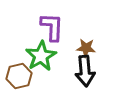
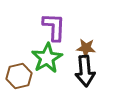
purple L-shape: moved 2 px right
green star: moved 6 px right, 2 px down
